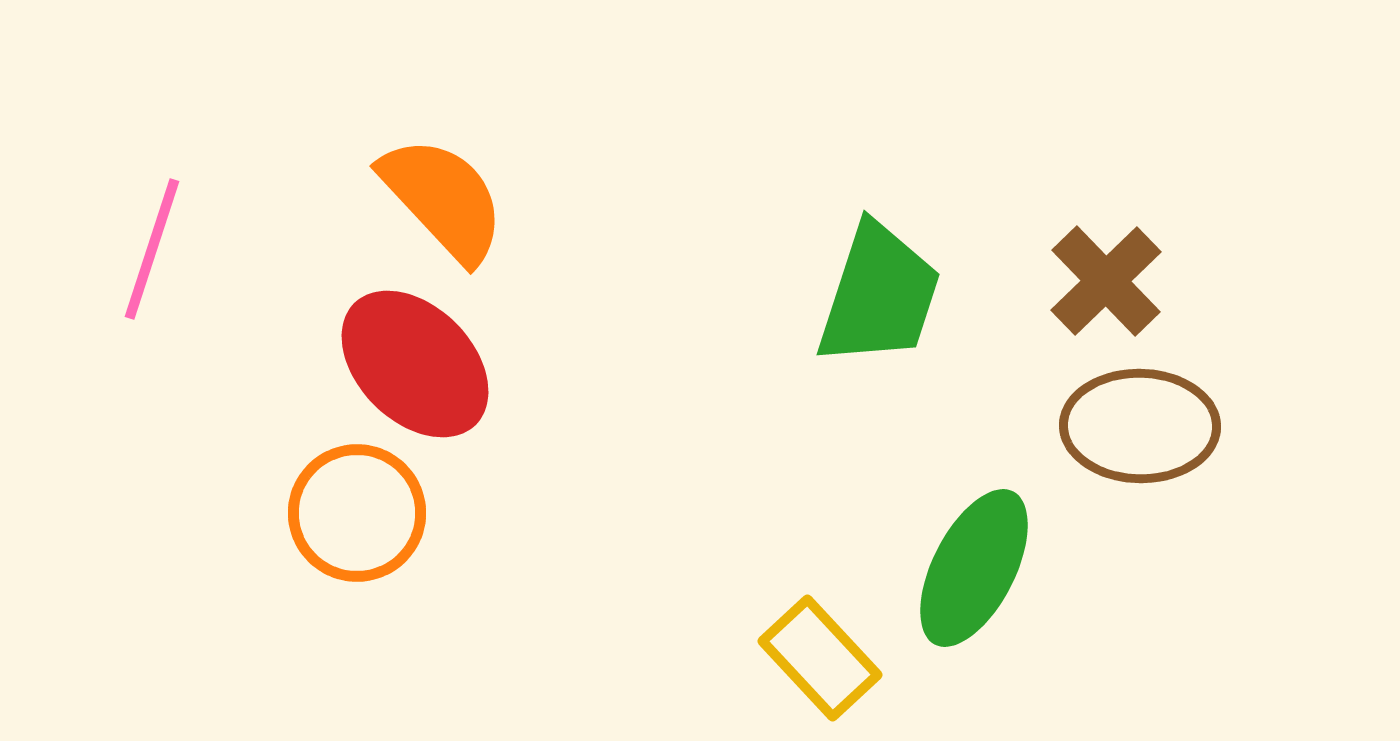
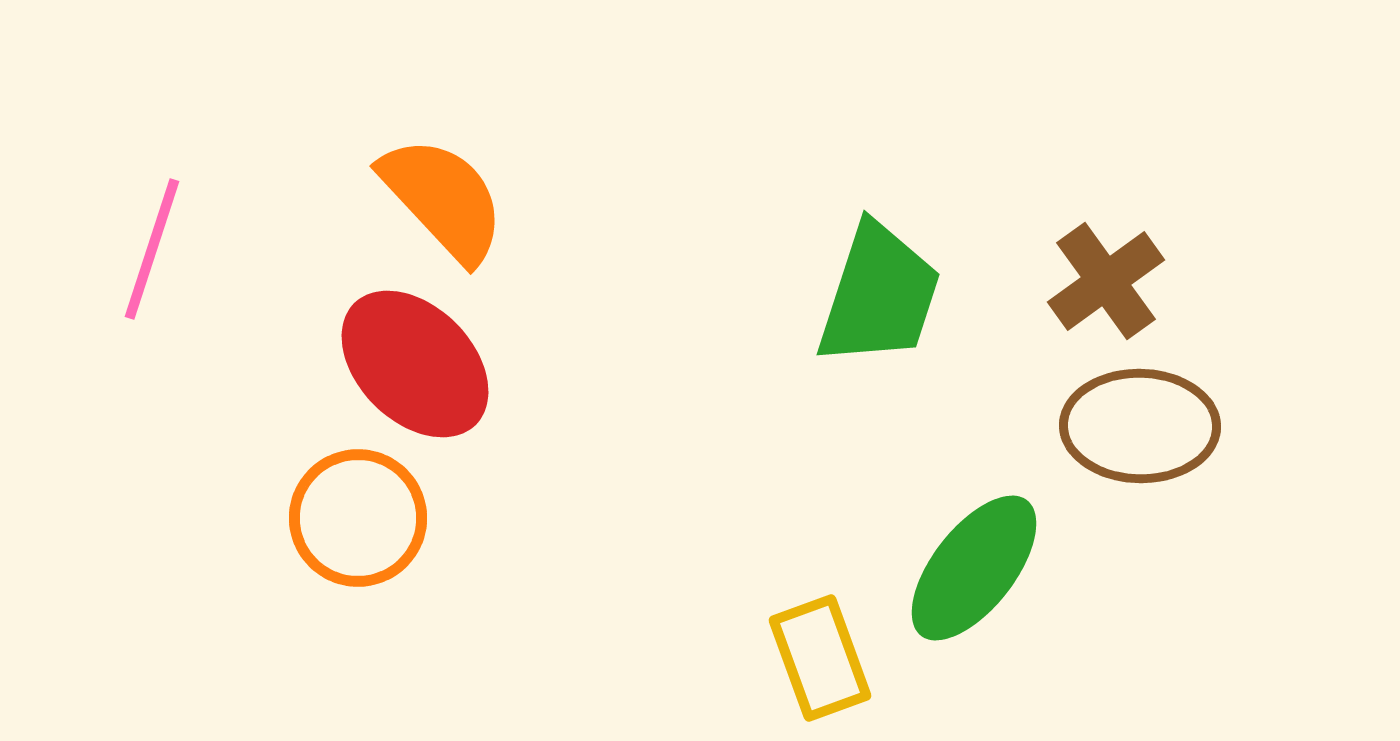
brown cross: rotated 8 degrees clockwise
orange circle: moved 1 px right, 5 px down
green ellipse: rotated 11 degrees clockwise
yellow rectangle: rotated 23 degrees clockwise
